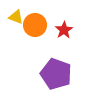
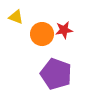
orange circle: moved 7 px right, 9 px down
red star: rotated 24 degrees clockwise
